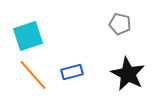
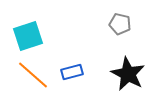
orange line: rotated 8 degrees counterclockwise
